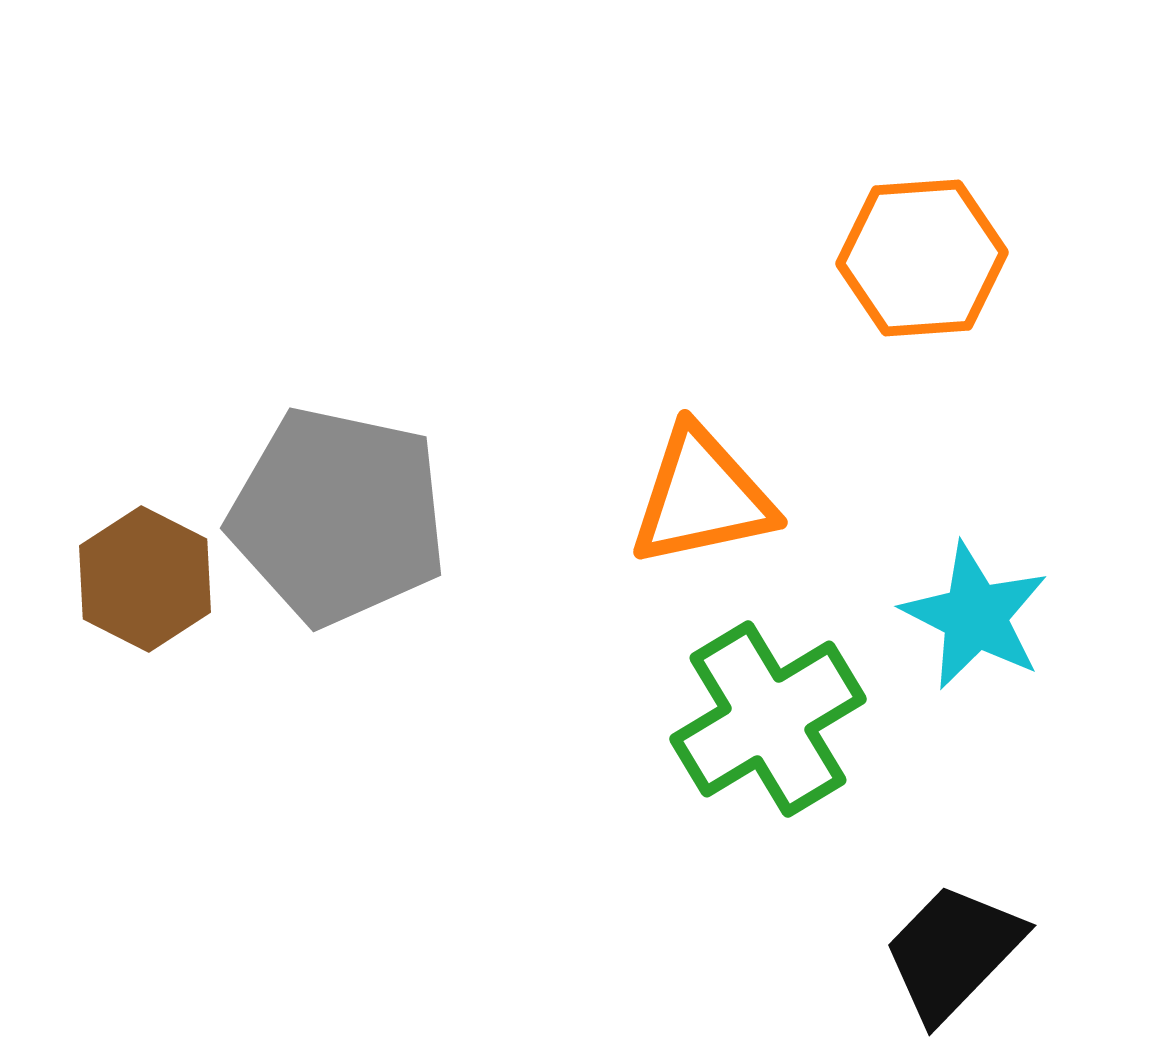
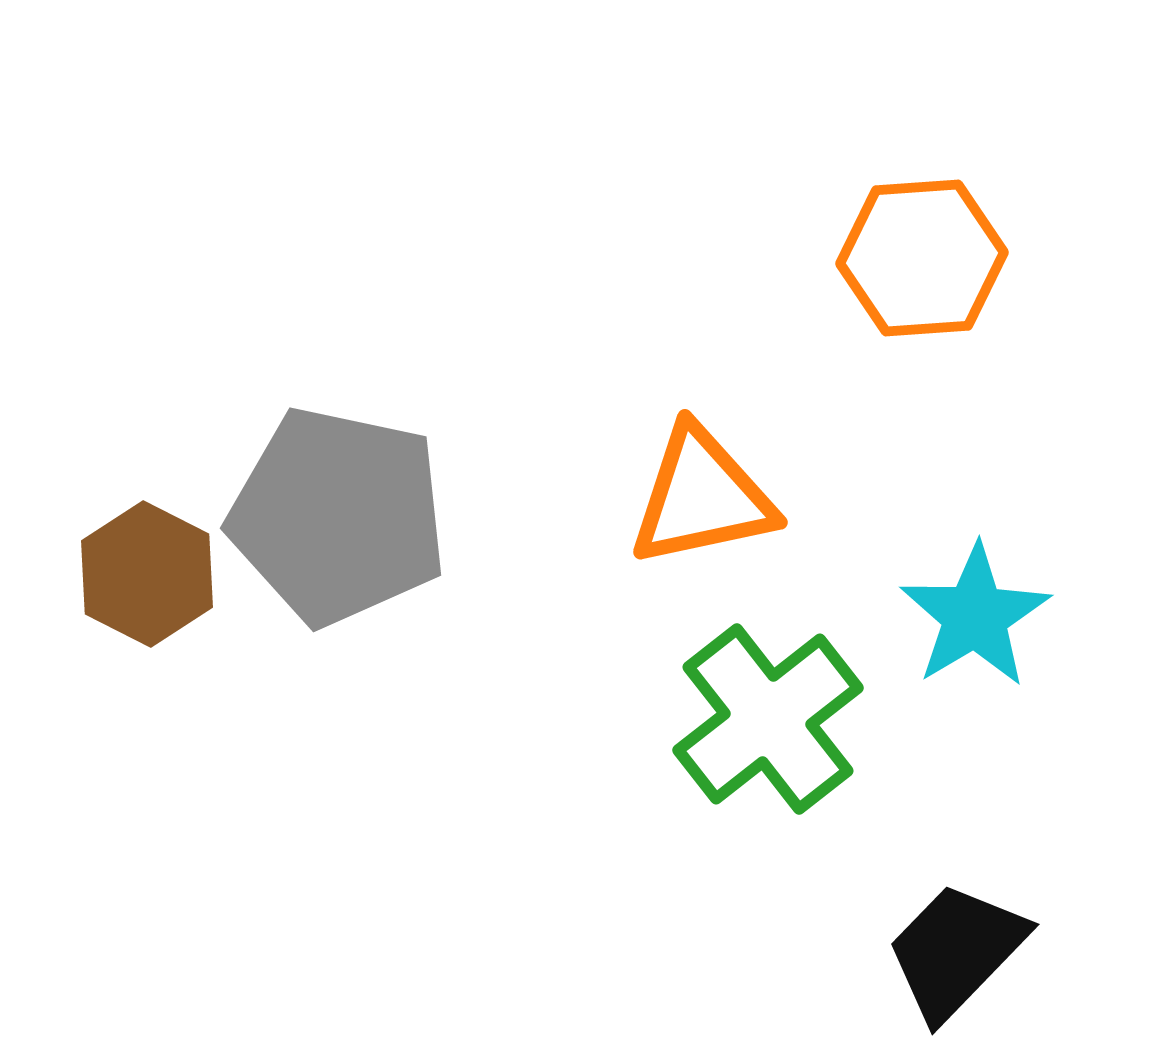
brown hexagon: moved 2 px right, 5 px up
cyan star: rotated 14 degrees clockwise
green cross: rotated 7 degrees counterclockwise
black trapezoid: moved 3 px right, 1 px up
